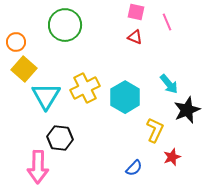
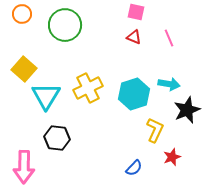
pink line: moved 2 px right, 16 px down
red triangle: moved 1 px left
orange circle: moved 6 px right, 28 px up
cyan arrow: rotated 40 degrees counterclockwise
yellow cross: moved 3 px right
cyan hexagon: moved 9 px right, 3 px up; rotated 12 degrees clockwise
black hexagon: moved 3 px left
pink arrow: moved 14 px left
